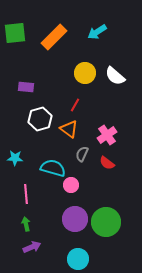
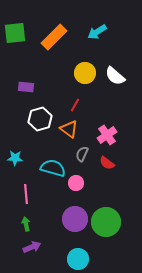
pink circle: moved 5 px right, 2 px up
